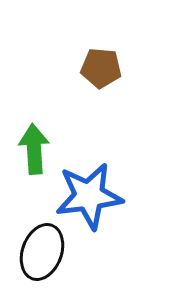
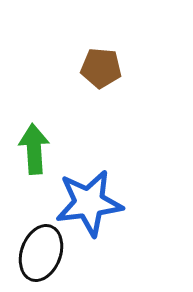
blue star: moved 7 px down
black ellipse: moved 1 px left, 1 px down
